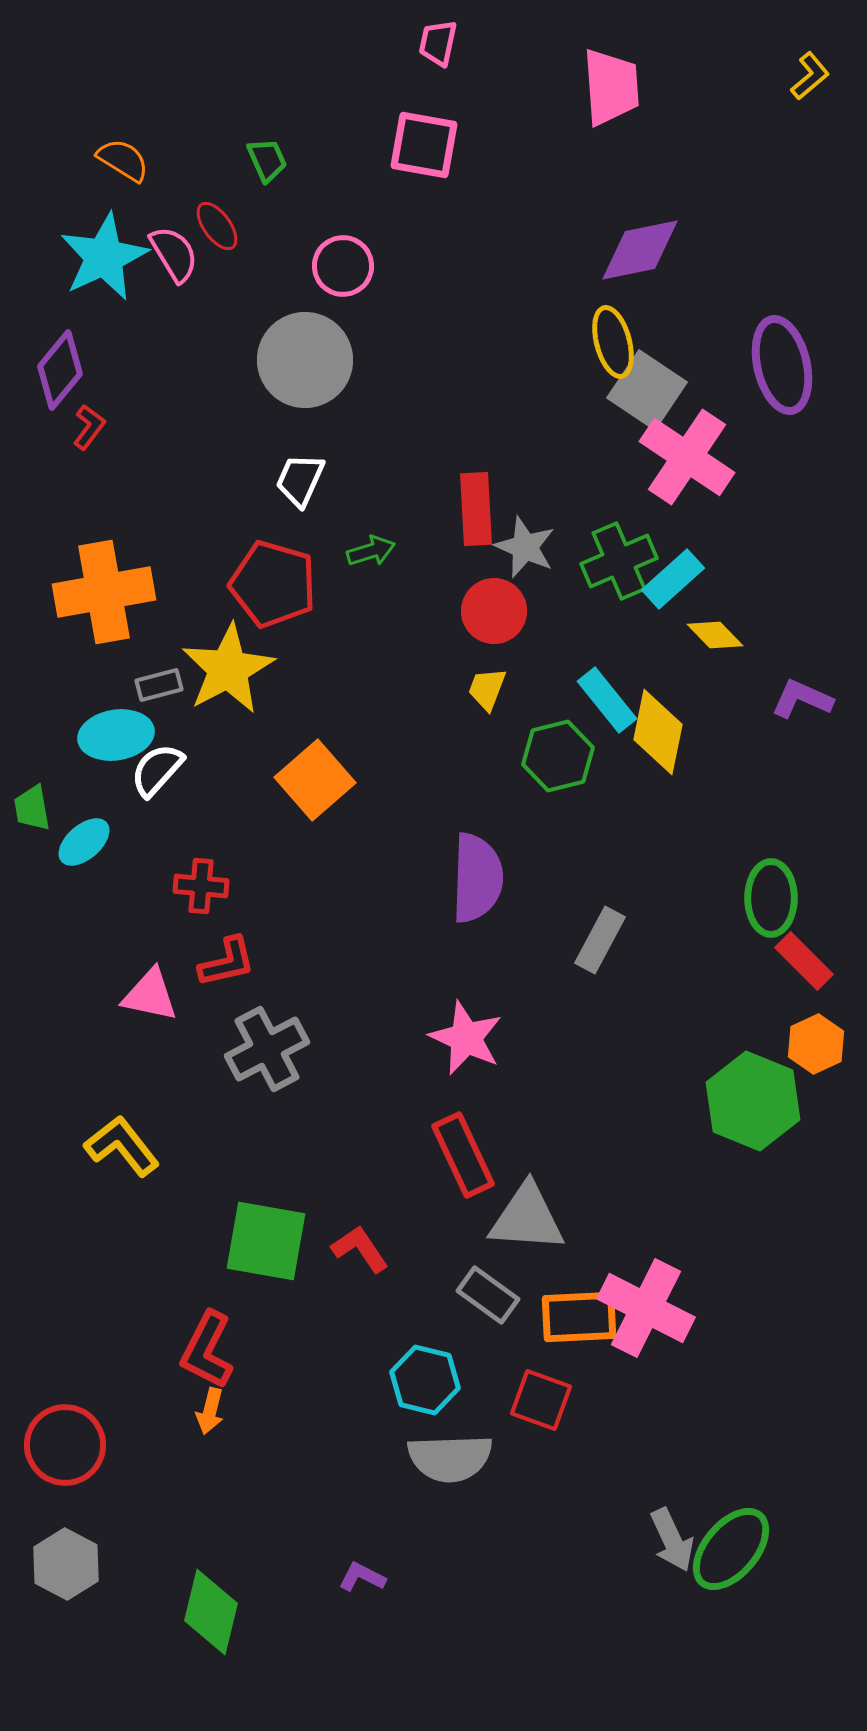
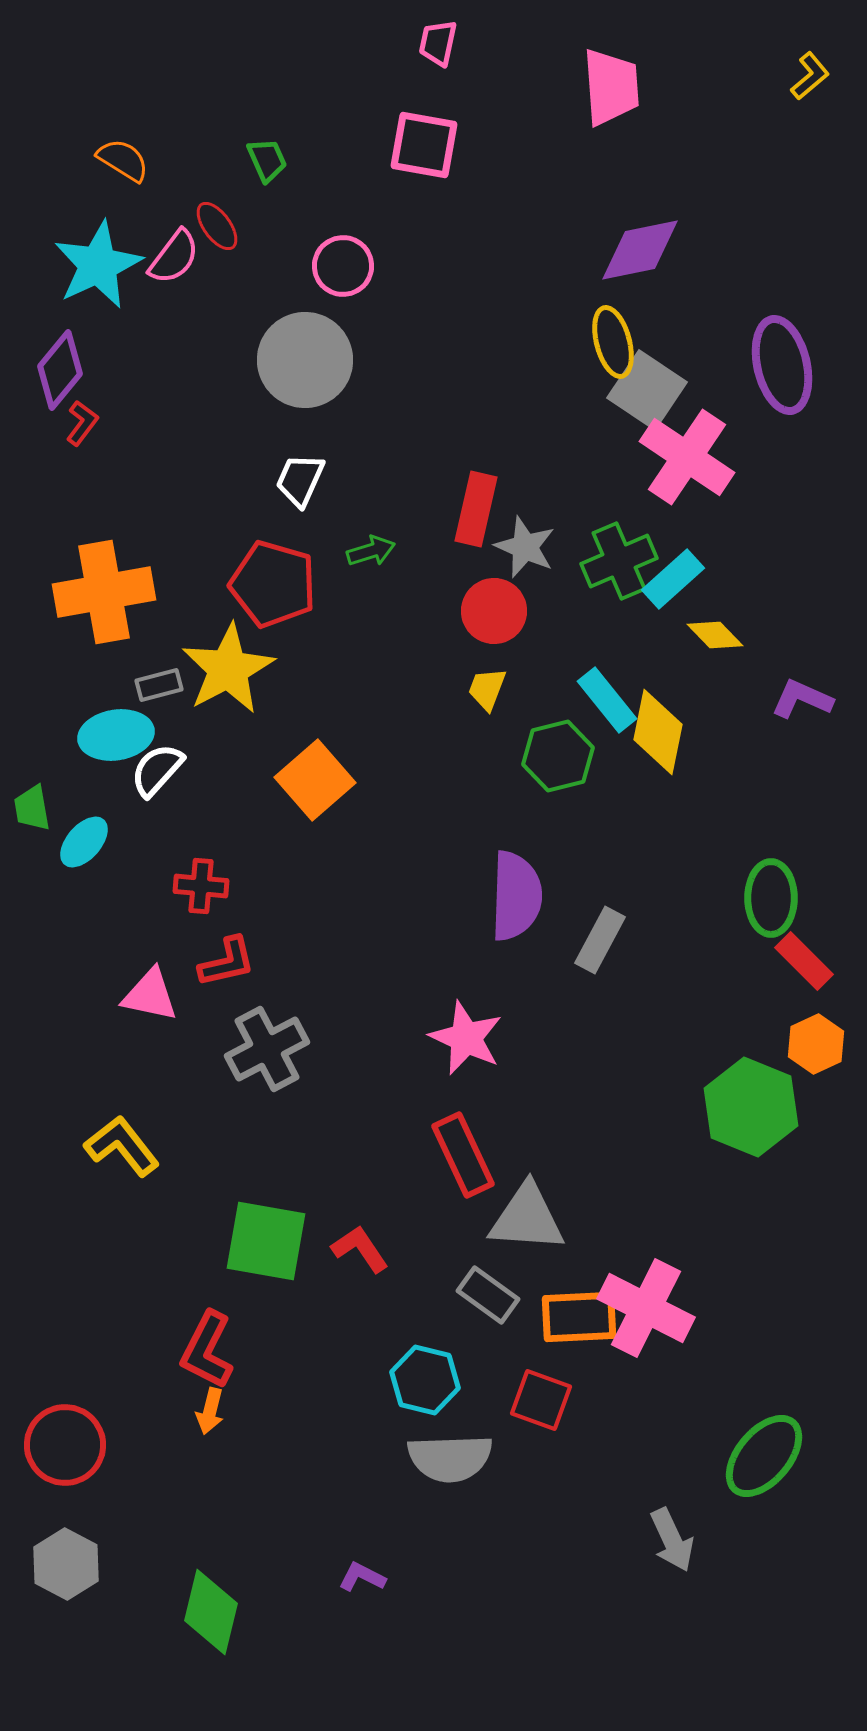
pink semicircle at (174, 254): moved 3 px down; rotated 68 degrees clockwise
cyan star at (104, 257): moved 6 px left, 8 px down
red L-shape at (89, 427): moved 7 px left, 4 px up
red rectangle at (476, 509): rotated 16 degrees clockwise
cyan ellipse at (84, 842): rotated 8 degrees counterclockwise
purple semicircle at (477, 878): moved 39 px right, 18 px down
green hexagon at (753, 1101): moved 2 px left, 6 px down
green ellipse at (731, 1549): moved 33 px right, 93 px up
